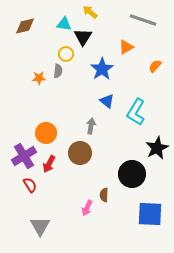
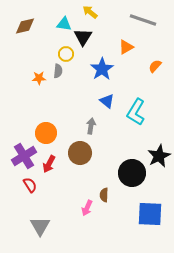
black star: moved 2 px right, 8 px down
black circle: moved 1 px up
